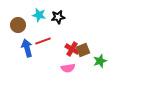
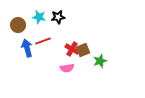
cyan star: moved 2 px down
pink semicircle: moved 1 px left
